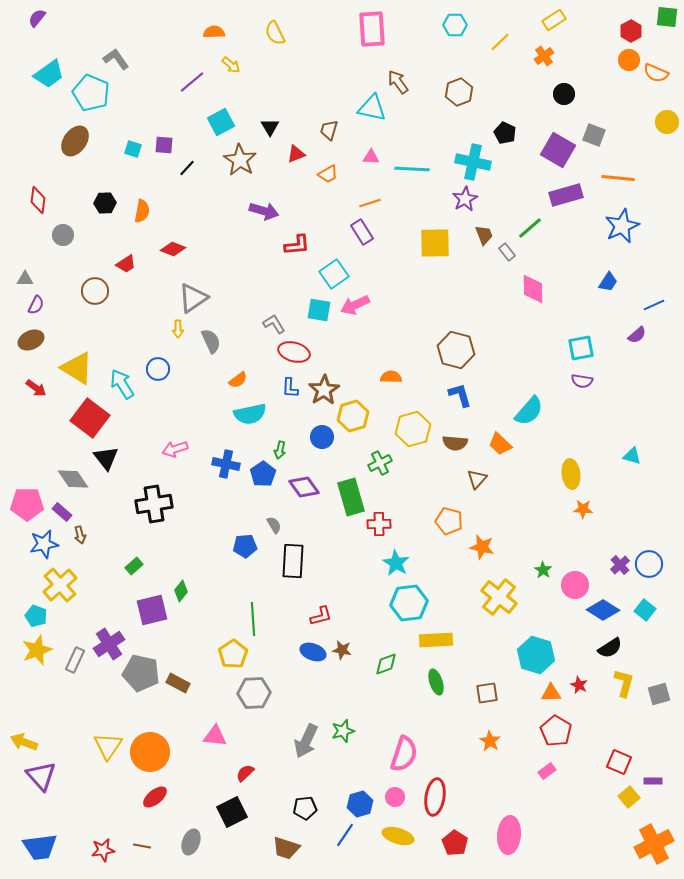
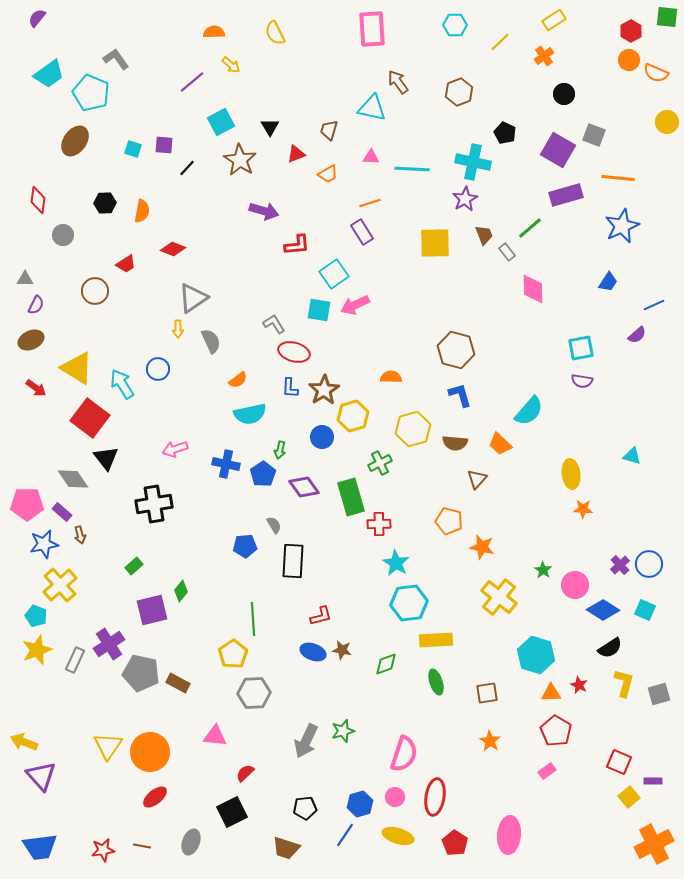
cyan square at (645, 610): rotated 15 degrees counterclockwise
